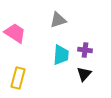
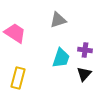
cyan trapezoid: moved 3 px down; rotated 15 degrees clockwise
